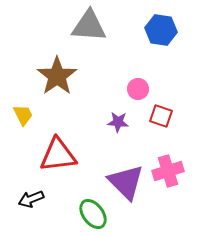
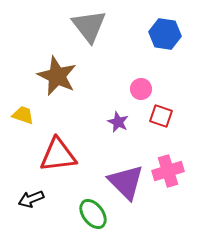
gray triangle: rotated 48 degrees clockwise
blue hexagon: moved 4 px right, 4 px down
brown star: rotated 12 degrees counterclockwise
pink circle: moved 3 px right
yellow trapezoid: rotated 45 degrees counterclockwise
purple star: rotated 20 degrees clockwise
